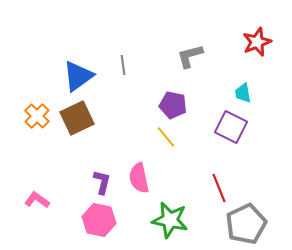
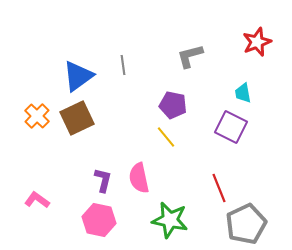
purple L-shape: moved 1 px right, 2 px up
